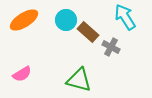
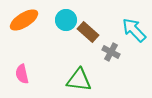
cyan arrow: moved 9 px right, 13 px down; rotated 12 degrees counterclockwise
gray cross: moved 5 px down
pink semicircle: rotated 108 degrees clockwise
green triangle: rotated 8 degrees counterclockwise
